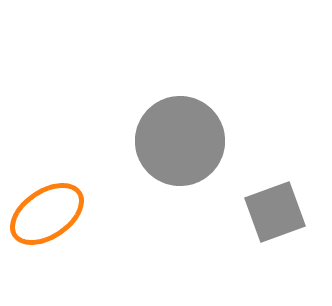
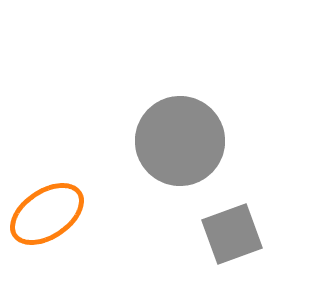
gray square: moved 43 px left, 22 px down
